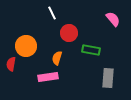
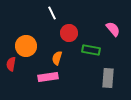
pink semicircle: moved 10 px down
